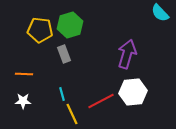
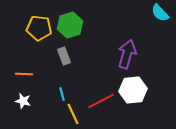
yellow pentagon: moved 1 px left, 2 px up
gray rectangle: moved 2 px down
white hexagon: moved 2 px up
white star: rotated 14 degrees clockwise
yellow line: moved 1 px right
